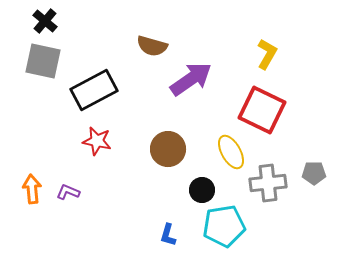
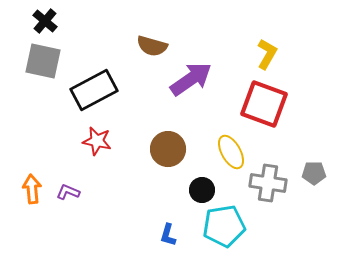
red square: moved 2 px right, 6 px up; rotated 6 degrees counterclockwise
gray cross: rotated 15 degrees clockwise
